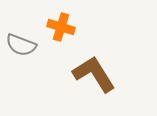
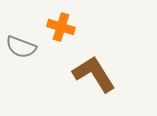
gray semicircle: moved 2 px down
